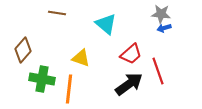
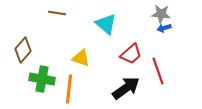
black arrow: moved 3 px left, 4 px down
